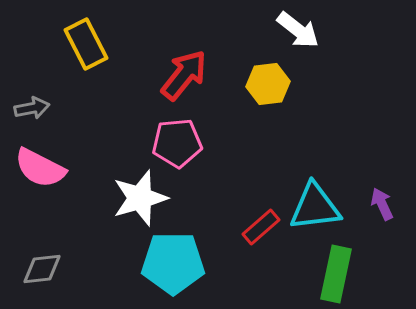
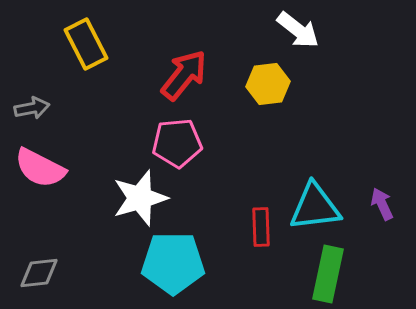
red rectangle: rotated 51 degrees counterclockwise
gray diamond: moved 3 px left, 4 px down
green rectangle: moved 8 px left
